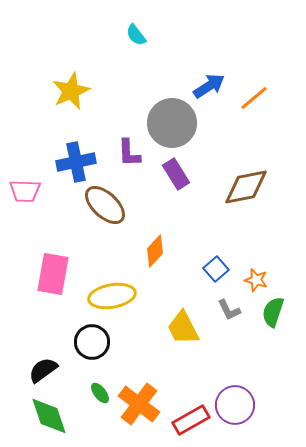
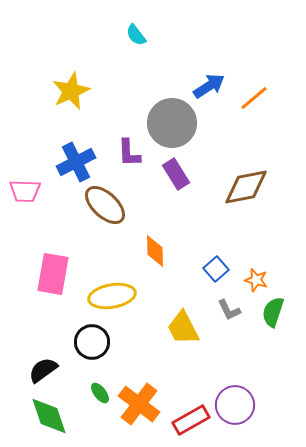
blue cross: rotated 15 degrees counterclockwise
orange diamond: rotated 44 degrees counterclockwise
